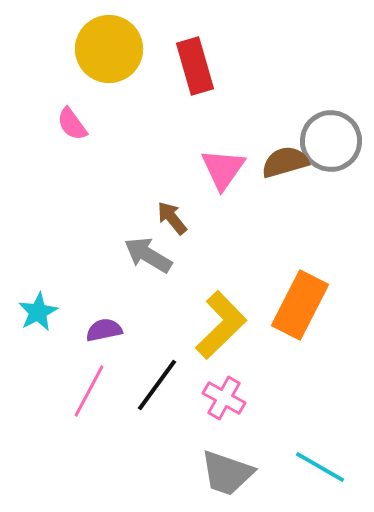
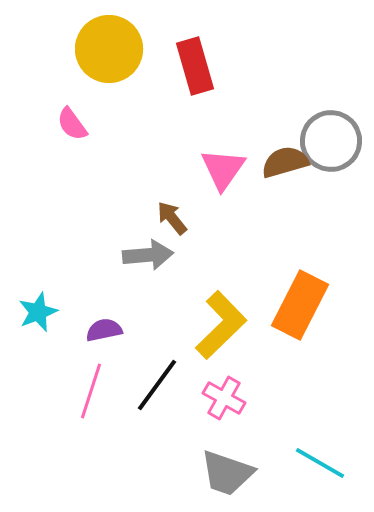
gray arrow: rotated 144 degrees clockwise
cyan star: rotated 6 degrees clockwise
pink line: moved 2 px right; rotated 10 degrees counterclockwise
cyan line: moved 4 px up
